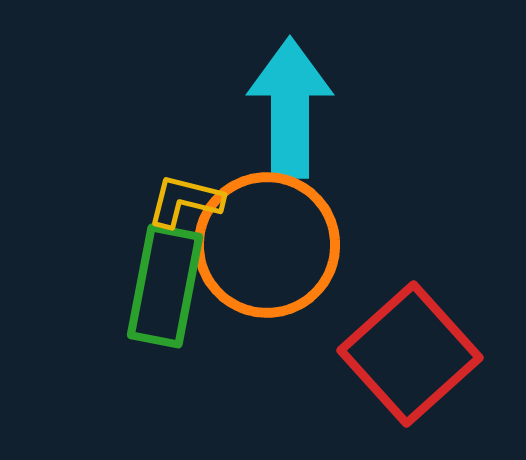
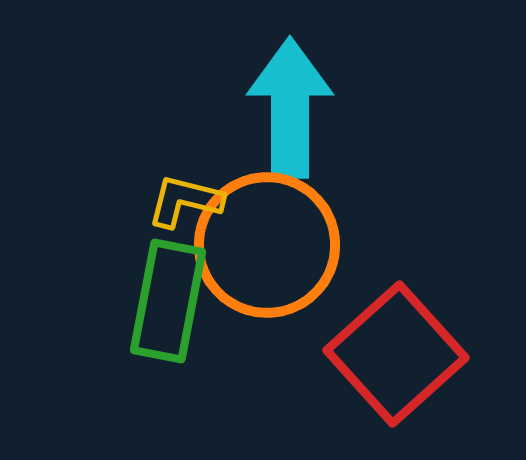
green rectangle: moved 3 px right, 15 px down
red square: moved 14 px left
